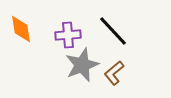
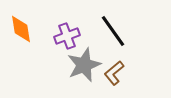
black line: rotated 8 degrees clockwise
purple cross: moved 1 px left, 1 px down; rotated 15 degrees counterclockwise
gray star: moved 2 px right
